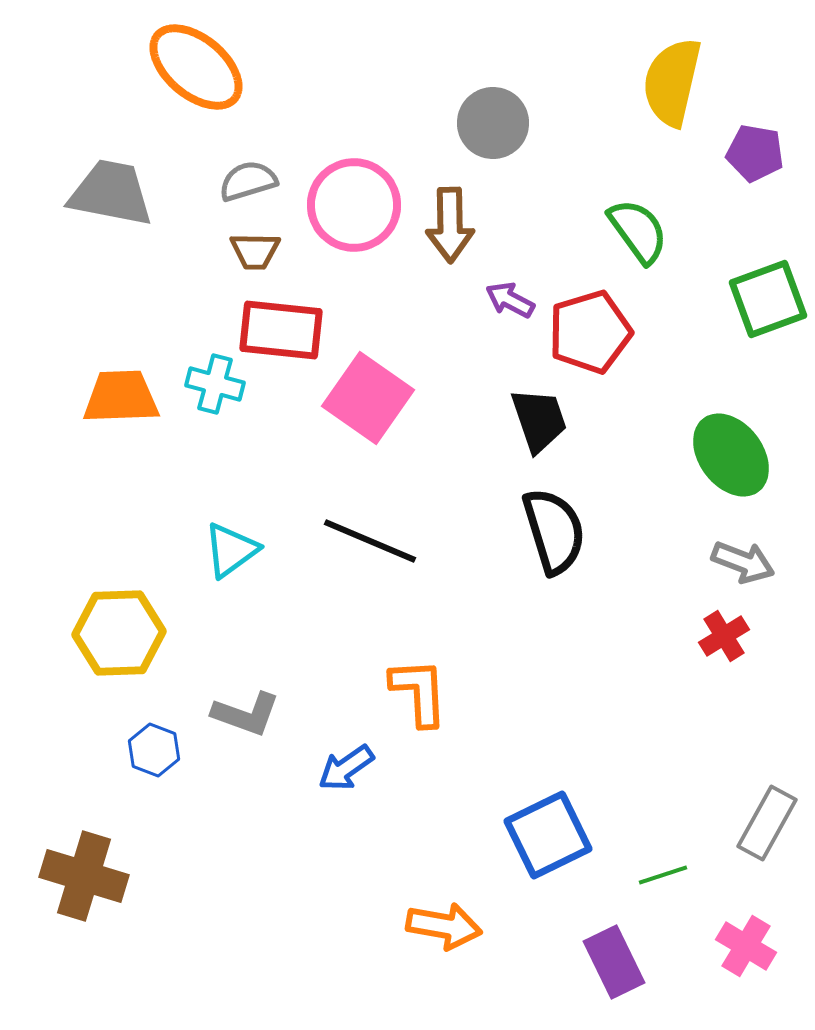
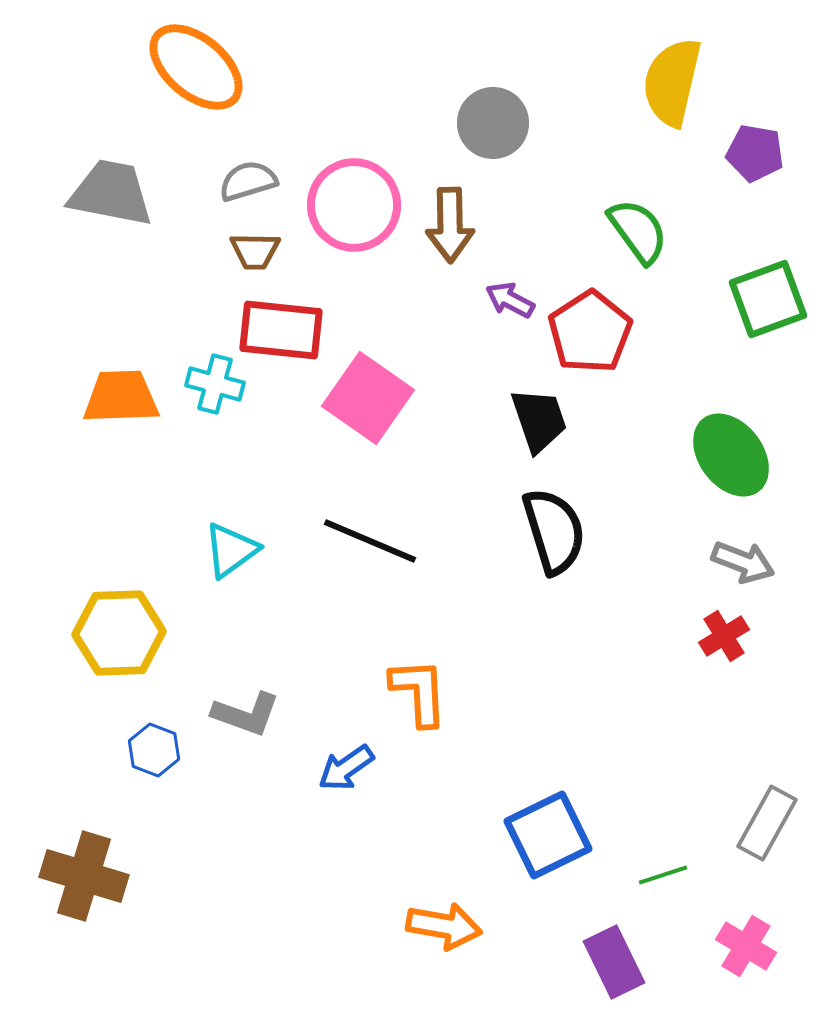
red pentagon: rotated 16 degrees counterclockwise
